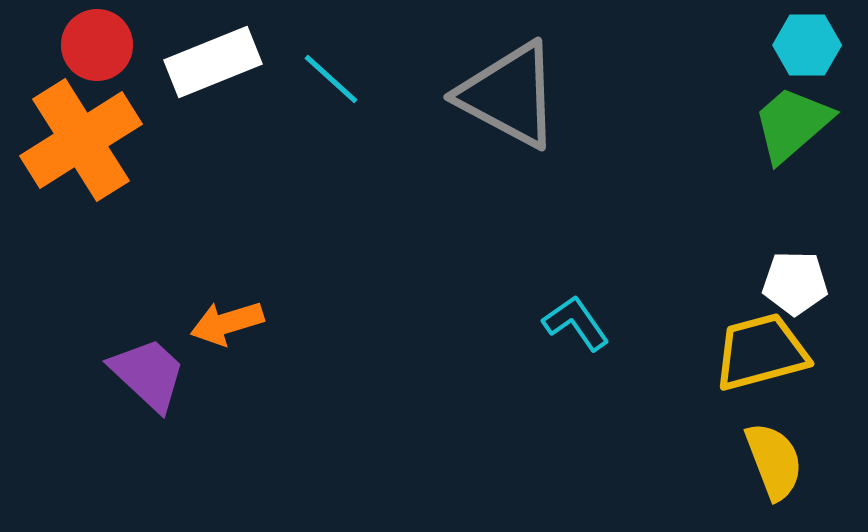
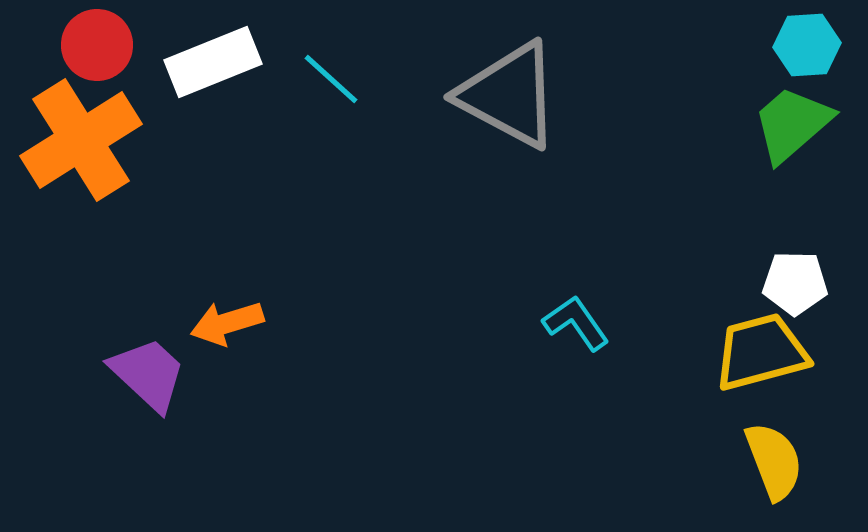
cyan hexagon: rotated 4 degrees counterclockwise
